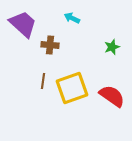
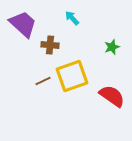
cyan arrow: rotated 21 degrees clockwise
brown line: rotated 56 degrees clockwise
yellow square: moved 12 px up
